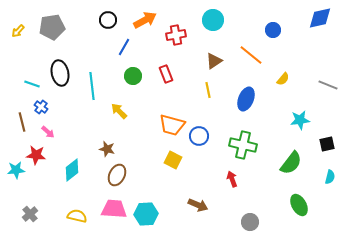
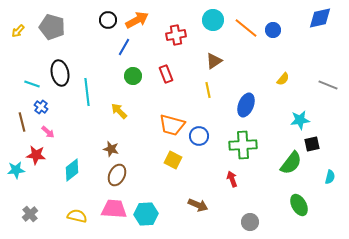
orange arrow at (145, 20): moved 8 px left
gray pentagon at (52, 27): rotated 25 degrees clockwise
orange line at (251, 55): moved 5 px left, 27 px up
cyan line at (92, 86): moved 5 px left, 6 px down
blue ellipse at (246, 99): moved 6 px down
black square at (327, 144): moved 15 px left
green cross at (243, 145): rotated 16 degrees counterclockwise
brown star at (107, 149): moved 4 px right
